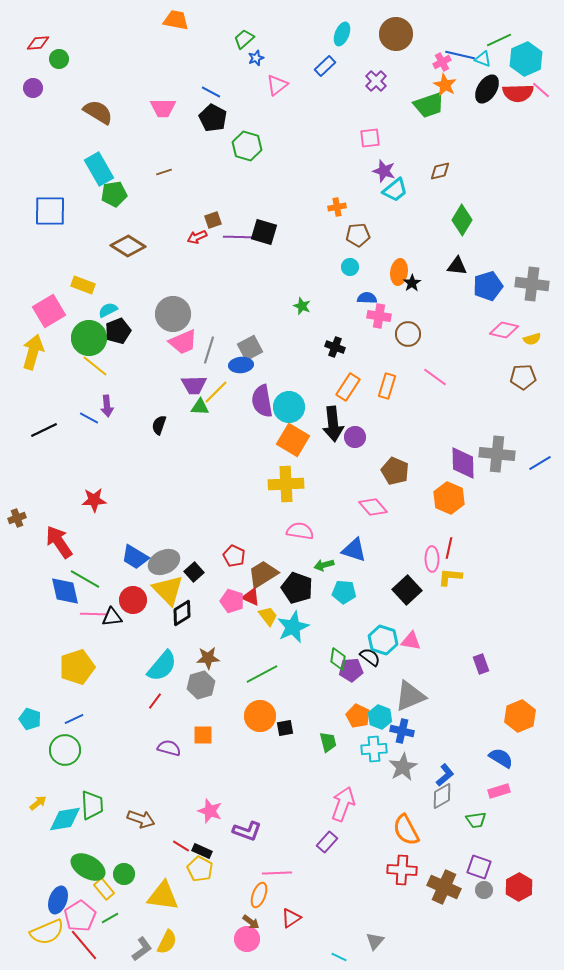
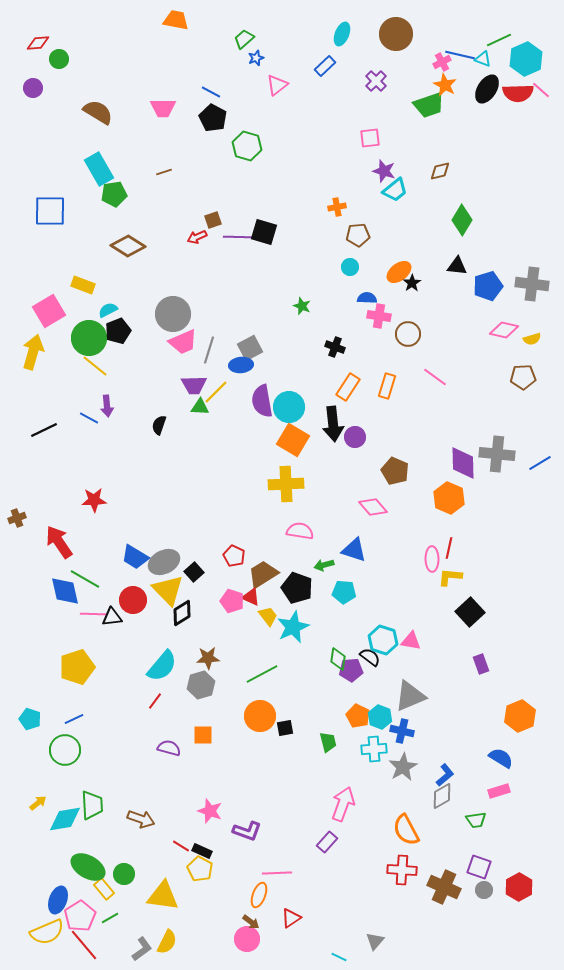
orange ellipse at (399, 272): rotated 45 degrees clockwise
black square at (407, 590): moved 63 px right, 22 px down
